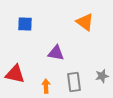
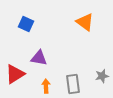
blue square: moved 1 px right; rotated 21 degrees clockwise
purple triangle: moved 17 px left, 5 px down
red triangle: rotated 45 degrees counterclockwise
gray rectangle: moved 1 px left, 2 px down
